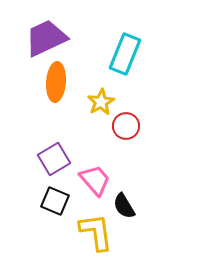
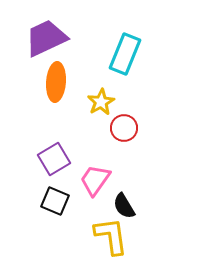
red circle: moved 2 px left, 2 px down
pink trapezoid: rotated 104 degrees counterclockwise
yellow L-shape: moved 15 px right, 4 px down
